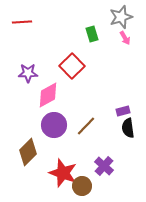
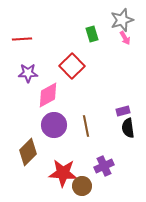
gray star: moved 1 px right, 3 px down
red line: moved 17 px down
brown line: rotated 55 degrees counterclockwise
purple cross: rotated 24 degrees clockwise
red star: rotated 16 degrees counterclockwise
